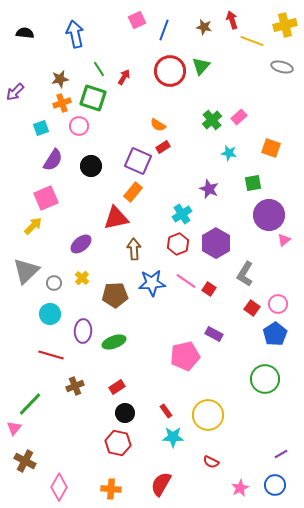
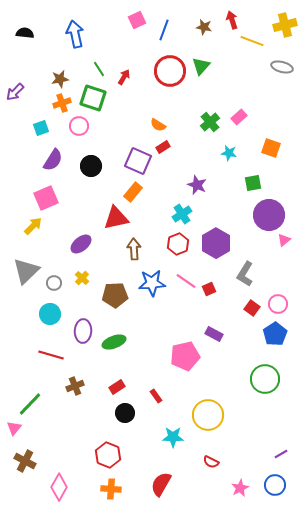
green cross at (212, 120): moved 2 px left, 2 px down
purple star at (209, 189): moved 12 px left, 4 px up
red square at (209, 289): rotated 32 degrees clockwise
red rectangle at (166, 411): moved 10 px left, 15 px up
red hexagon at (118, 443): moved 10 px left, 12 px down; rotated 10 degrees clockwise
